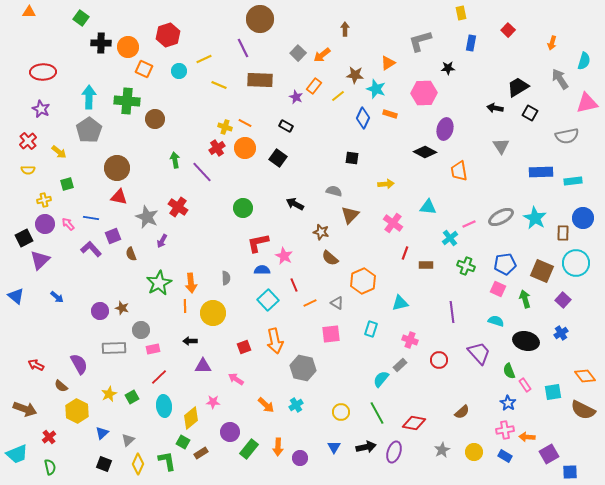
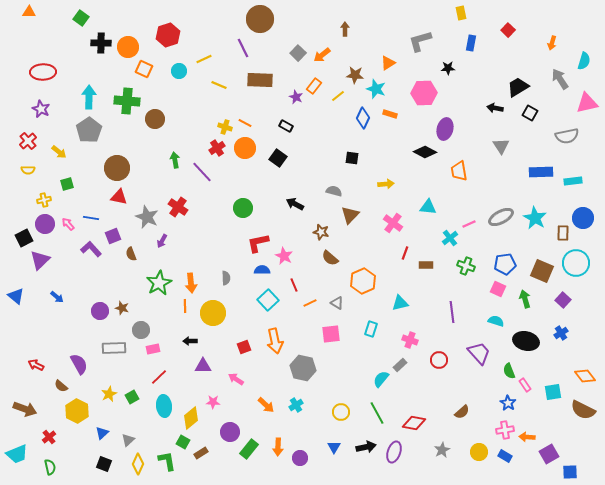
yellow circle at (474, 452): moved 5 px right
